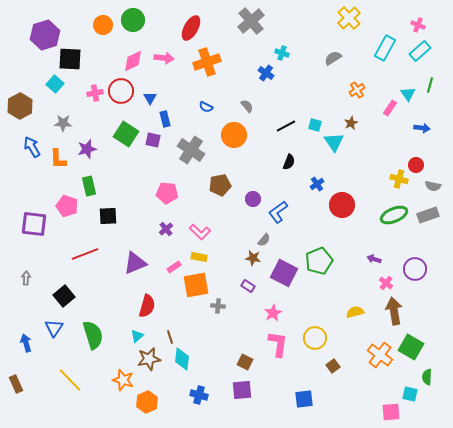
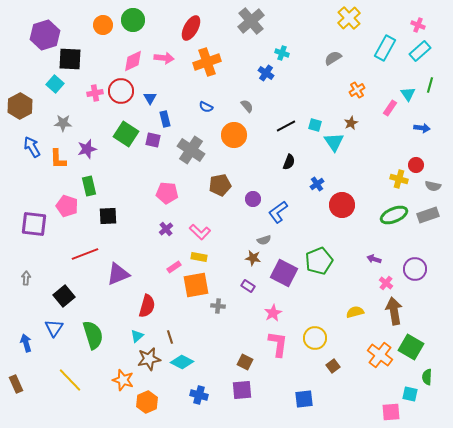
gray semicircle at (264, 240): rotated 32 degrees clockwise
purple triangle at (135, 263): moved 17 px left, 11 px down
cyan diamond at (182, 359): moved 3 px down; rotated 70 degrees counterclockwise
